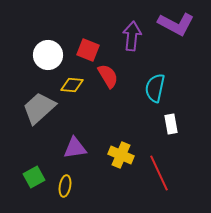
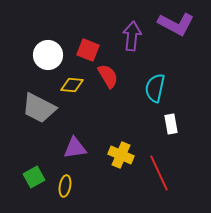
gray trapezoid: rotated 111 degrees counterclockwise
